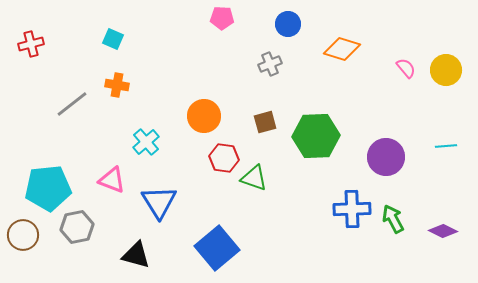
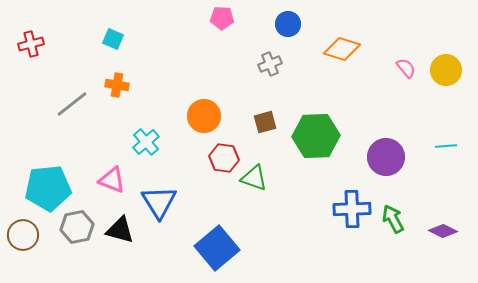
black triangle: moved 16 px left, 25 px up
